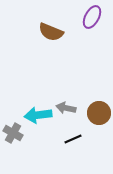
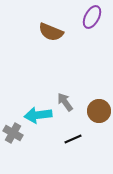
gray arrow: moved 1 px left, 6 px up; rotated 42 degrees clockwise
brown circle: moved 2 px up
